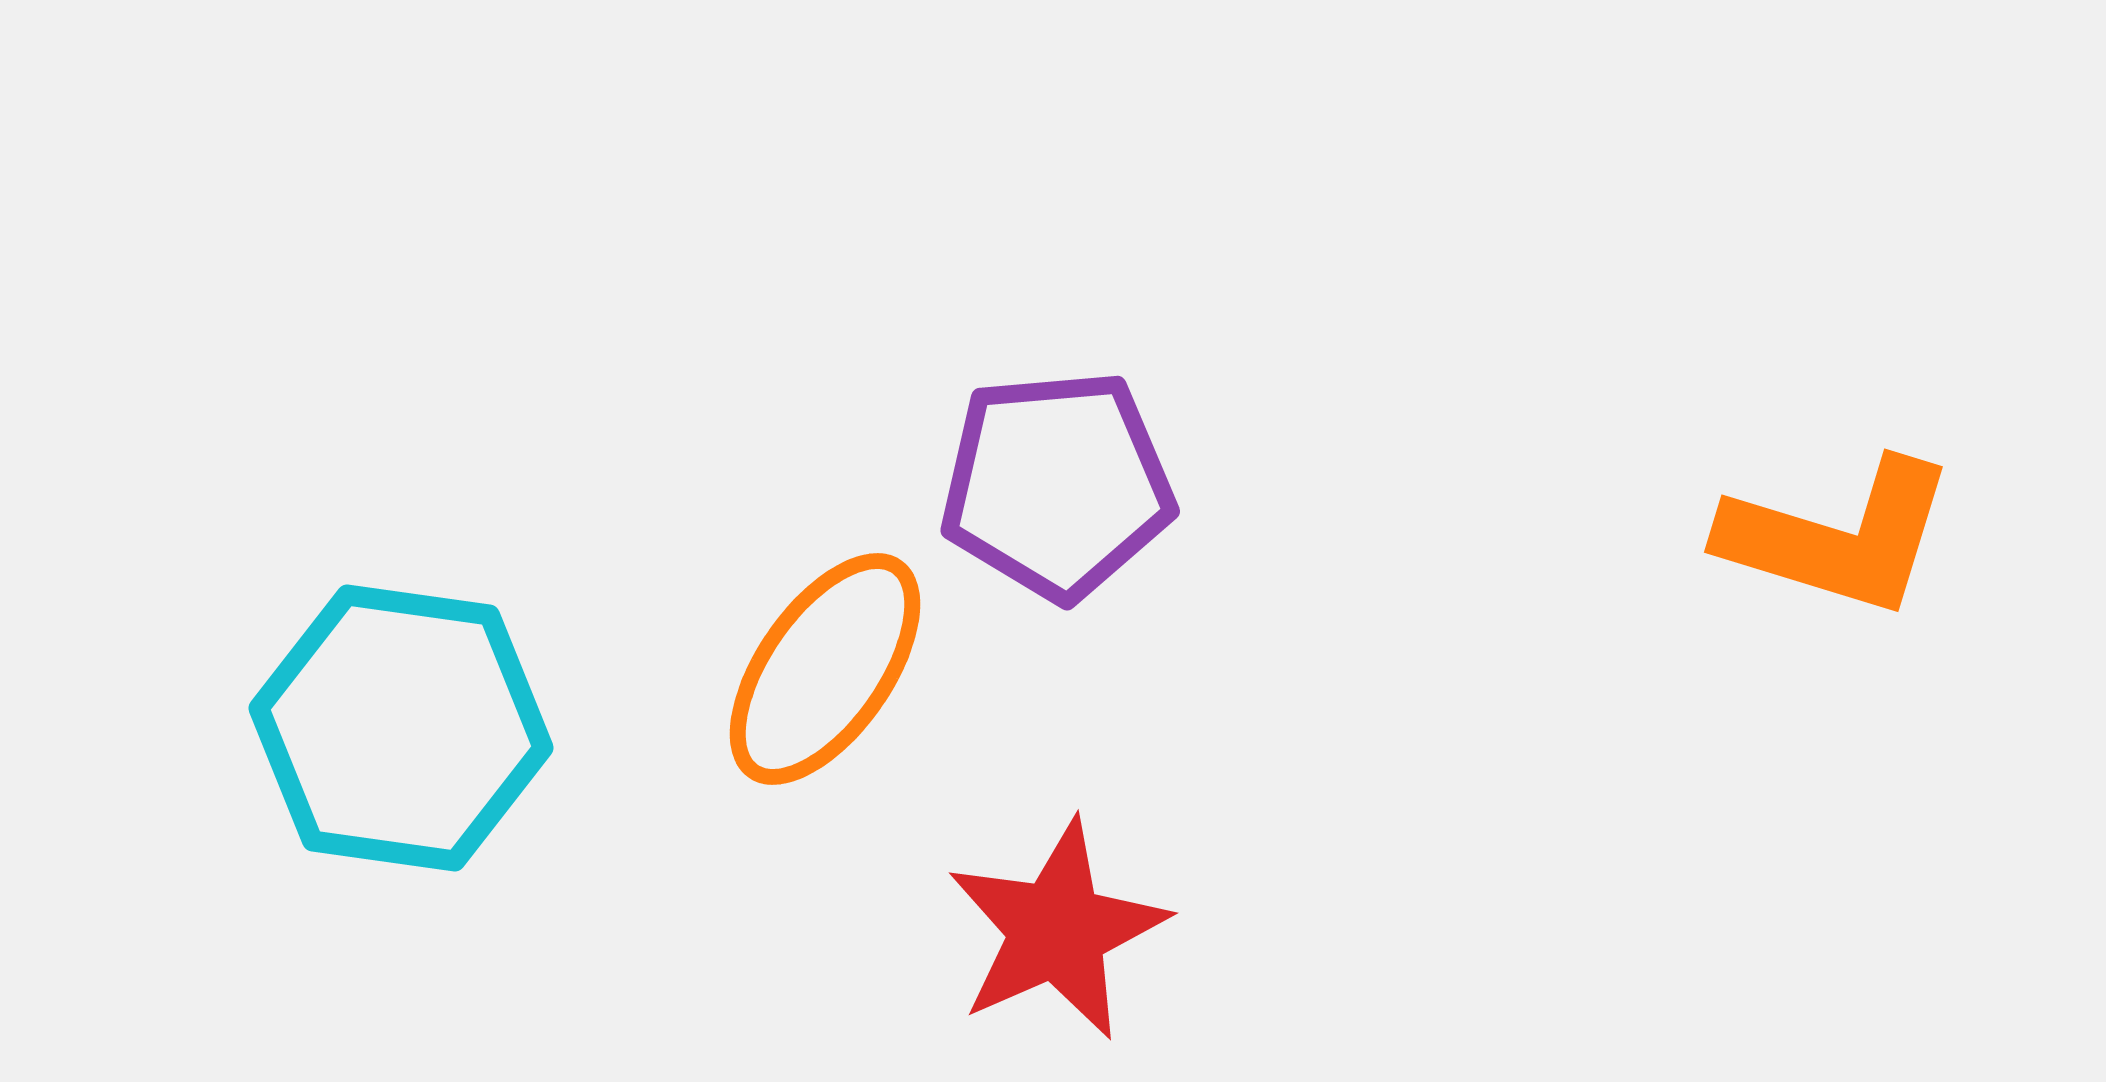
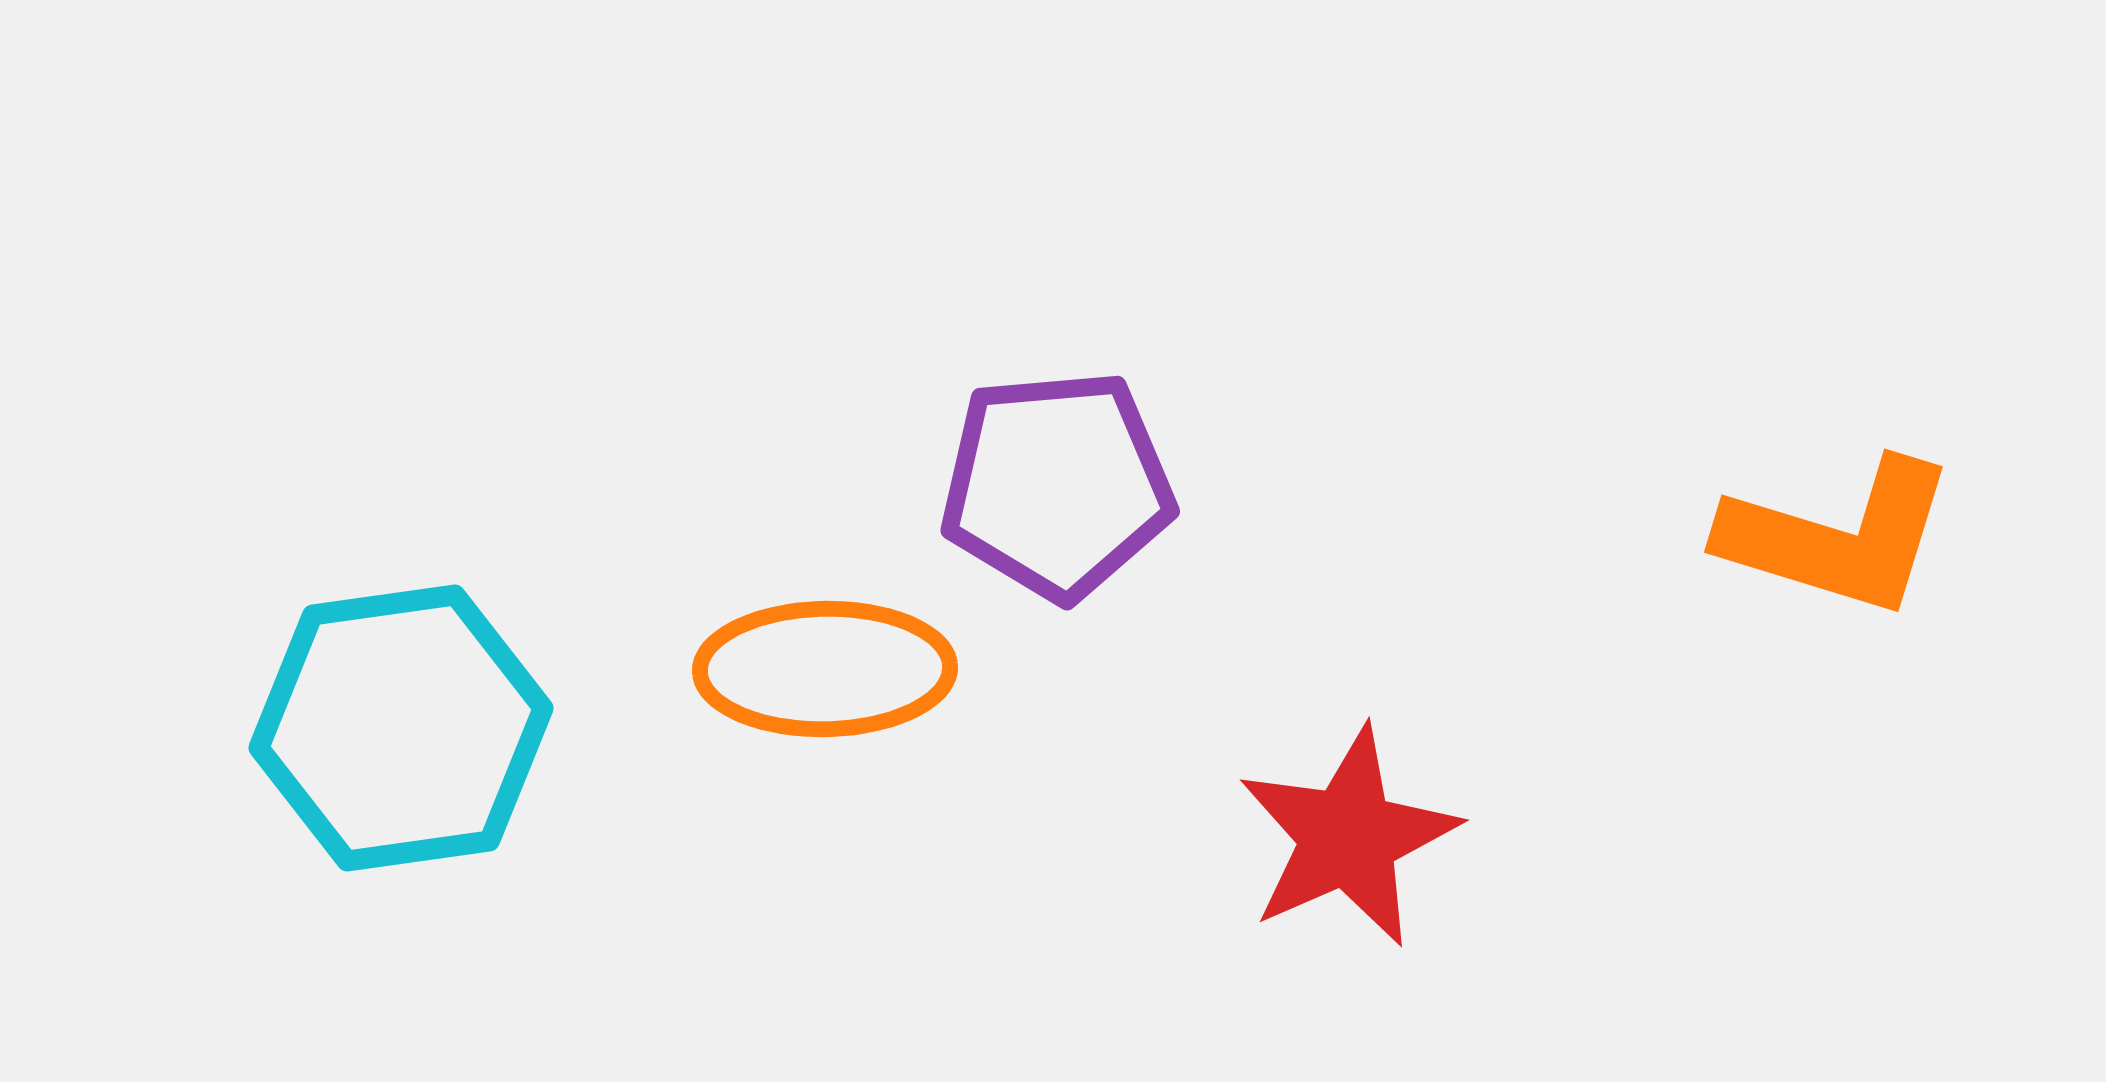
orange ellipse: rotated 54 degrees clockwise
cyan hexagon: rotated 16 degrees counterclockwise
red star: moved 291 px right, 93 px up
